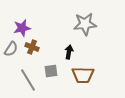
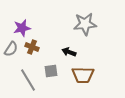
black arrow: rotated 80 degrees counterclockwise
